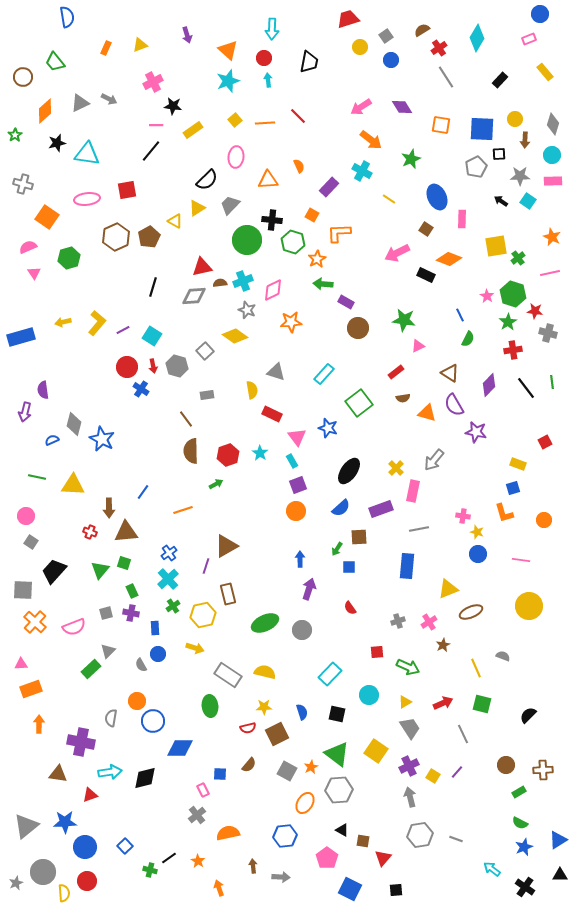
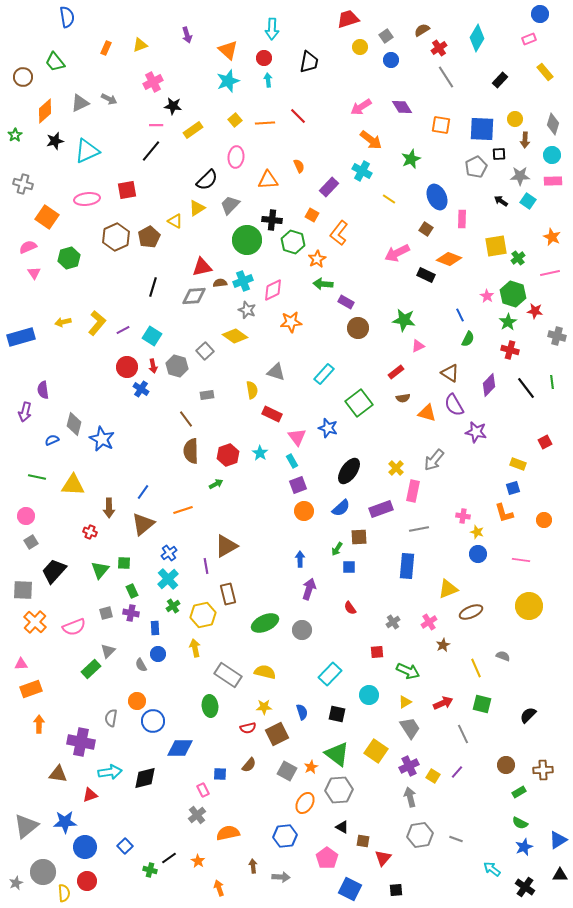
black star at (57, 143): moved 2 px left, 2 px up
cyan triangle at (87, 154): moved 3 px up; rotated 32 degrees counterclockwise
orange L-shape at (339, 233): rotated 50 degrees counterclockwise
gray cross at (548, 333): moved 9 px right, 3 px down
red cross at (513, 350): moved 3 px left; rotated 24 degrees clockwise
orange circle at (296, 511): moved 8 px right
brown triangle at (126, 532): moved 17 px right, 8 px up; rotated 35 degrees counterclockwise
gray square at (31, 542): rotated 24 degrees clockwise
green square at (124, 563): rotated 16 degrees counterclockwise
purple line at (206, 566): rotated 28 degrees counterclockwise
gray cross at (398, 621): moved 5 px left, 1 px down; rotated 16 degrees counterclockwise
yellow arrow at (195, 648): rotated 120 degrees counterclockwise
green arrow at (408, 667): moved 4 px down
black triangle at (342, 830): moved 3 px up
